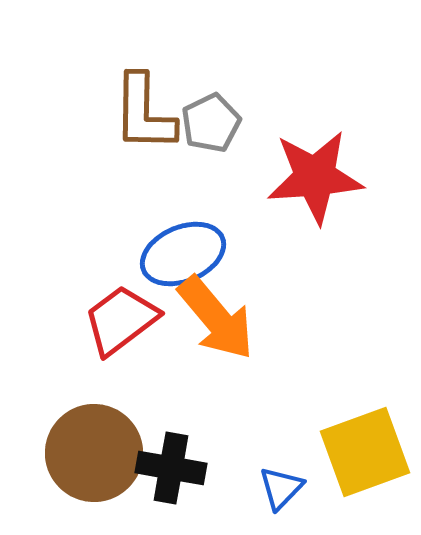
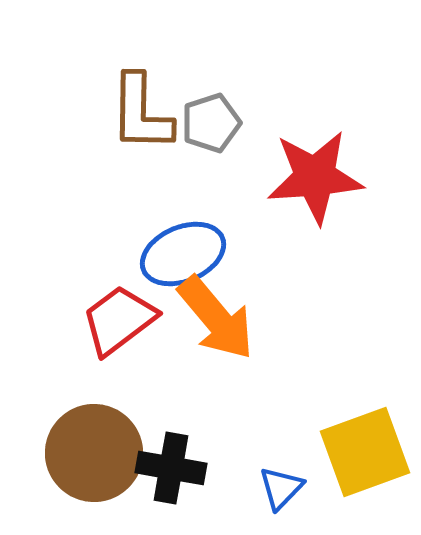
brown L-shape: moved 3 px left
gray pentagon: rotated 8 degrees clockwise
red trapezoid: moved 2 px left
